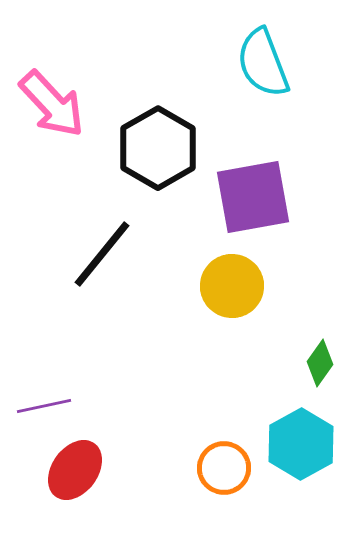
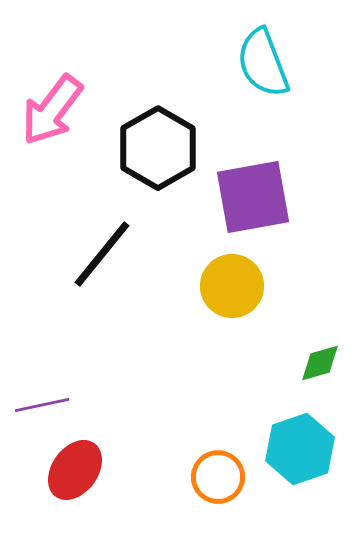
pink arrow: moved 6 px down; rotated 80 degrees clockwise
green diamond: rotated 39 degrees clockwise
purple line: moved 2 px left, 1 px up
cyan hexagon: moved 1 px left, 5 px down; rotated 10 degrees clockwise
orange circle: moved 6 px left, 9 px down
